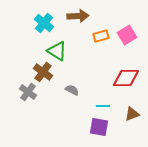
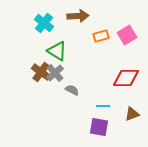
brown cross: moved 2 px left
gray cross: moved 27 px right, 19 px up; rotated 12 degrees clockwise
